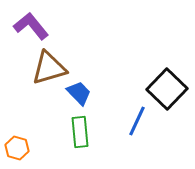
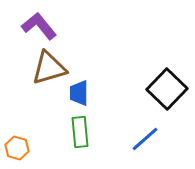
purple L-shape: moved 8 px right
blue trapezoid: rotated 136 degrees counterclockwise
blue line: moved 8 px right, 18 px down; rotated 24 degrees clockwise
